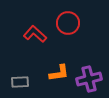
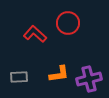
orange L-shape: moved 1 px down
gray rectangle: moved 1 px left, 5 px up
